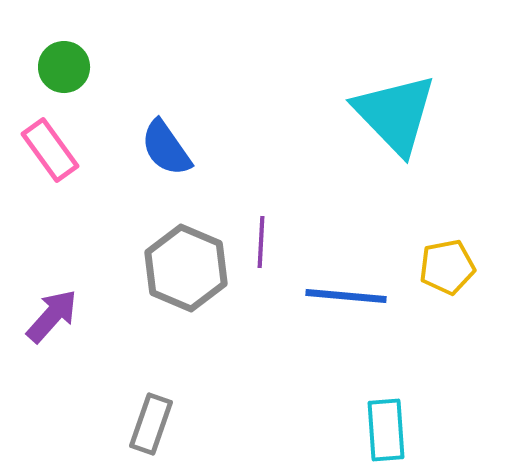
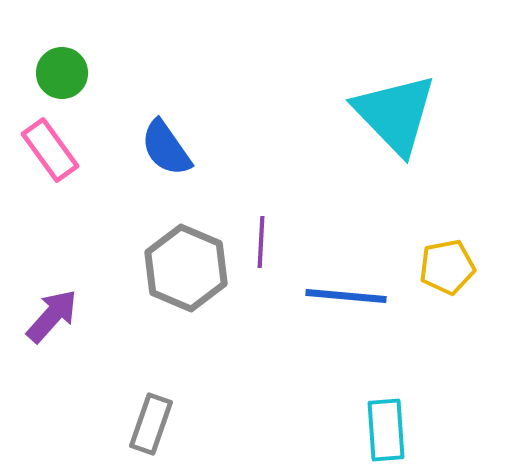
green circle: moved 2 px left, 6 px down
